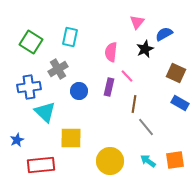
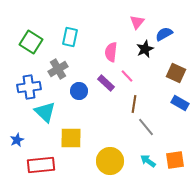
purple rectangle: moved 3 px left, 4 px up; rotated 60 degrees counterclockwise
